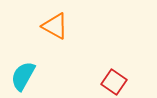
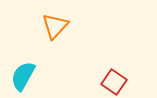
orange triangle: rotated 44 degrees clockwise
